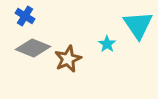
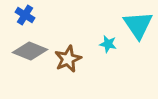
blue cross: moved 1 px up
cyan star: moved 1 px right; rotated 24 degrees counterclockwise
gray diamond: moved 3 px left, 3 px down
